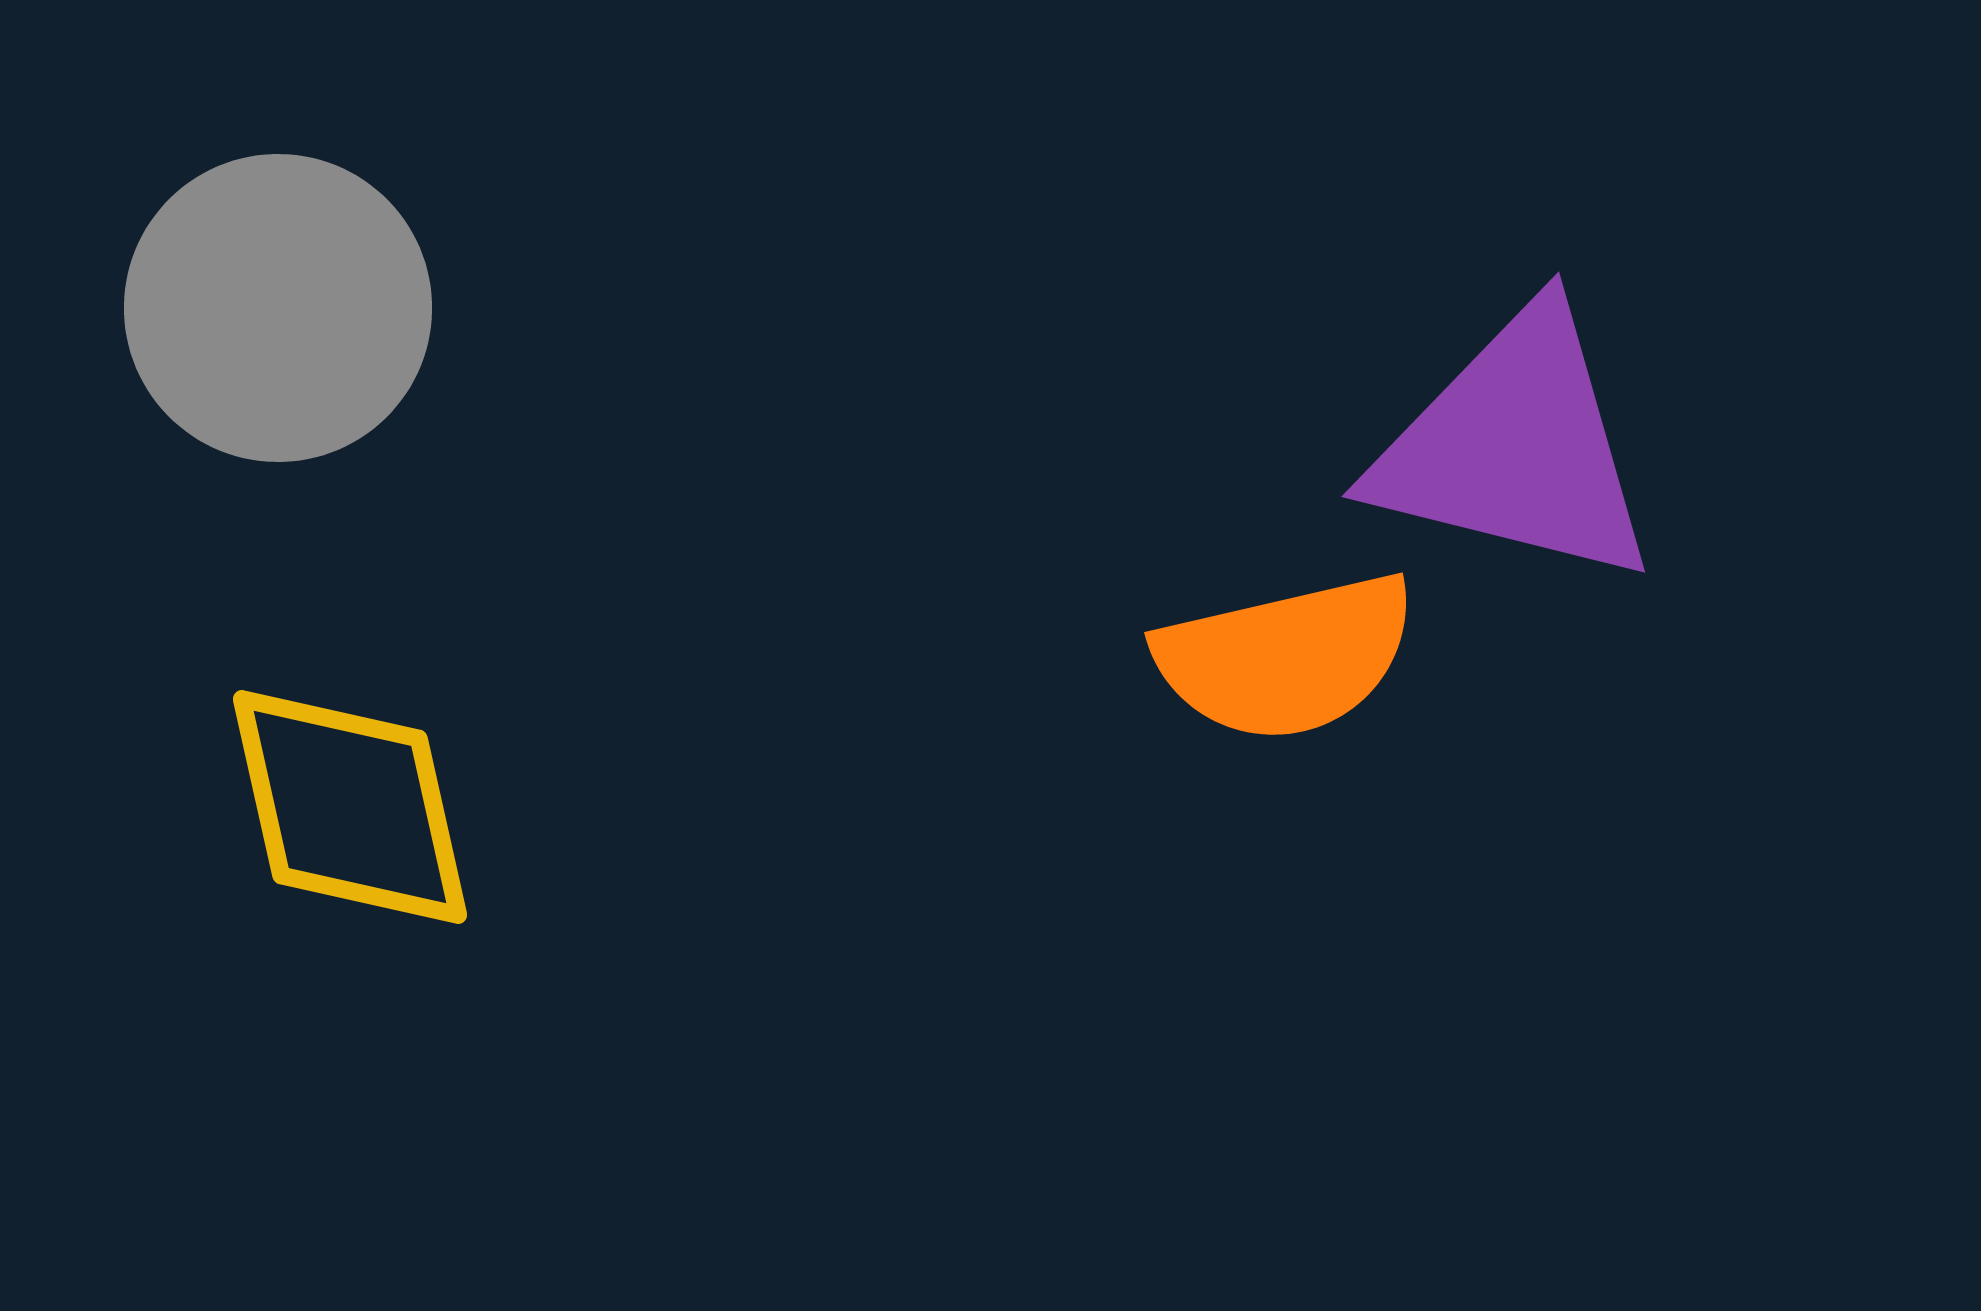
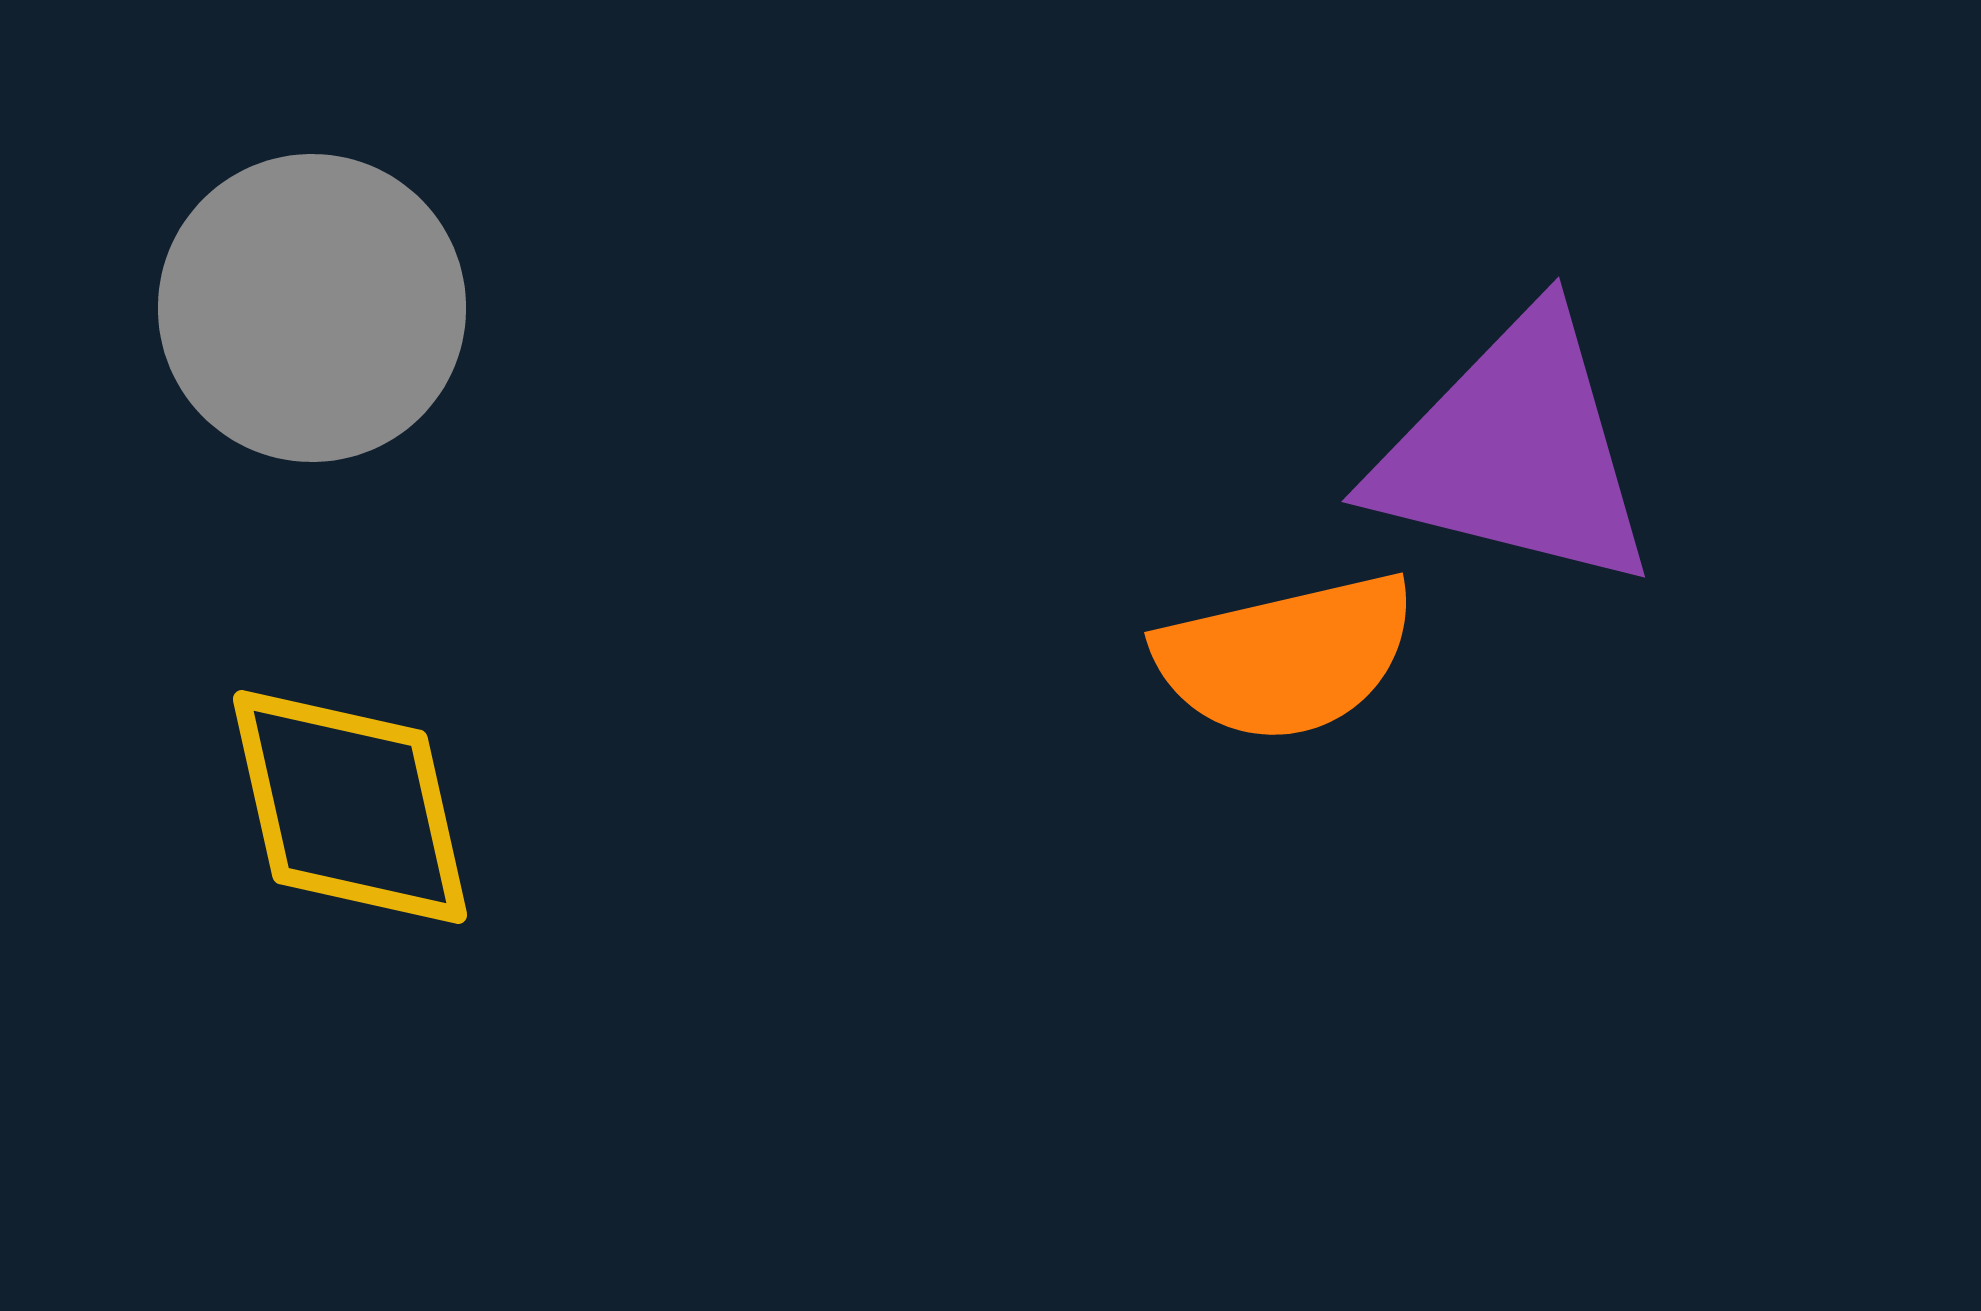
gray circle: moved 34 px right
purple triangle: moved 5 px down
